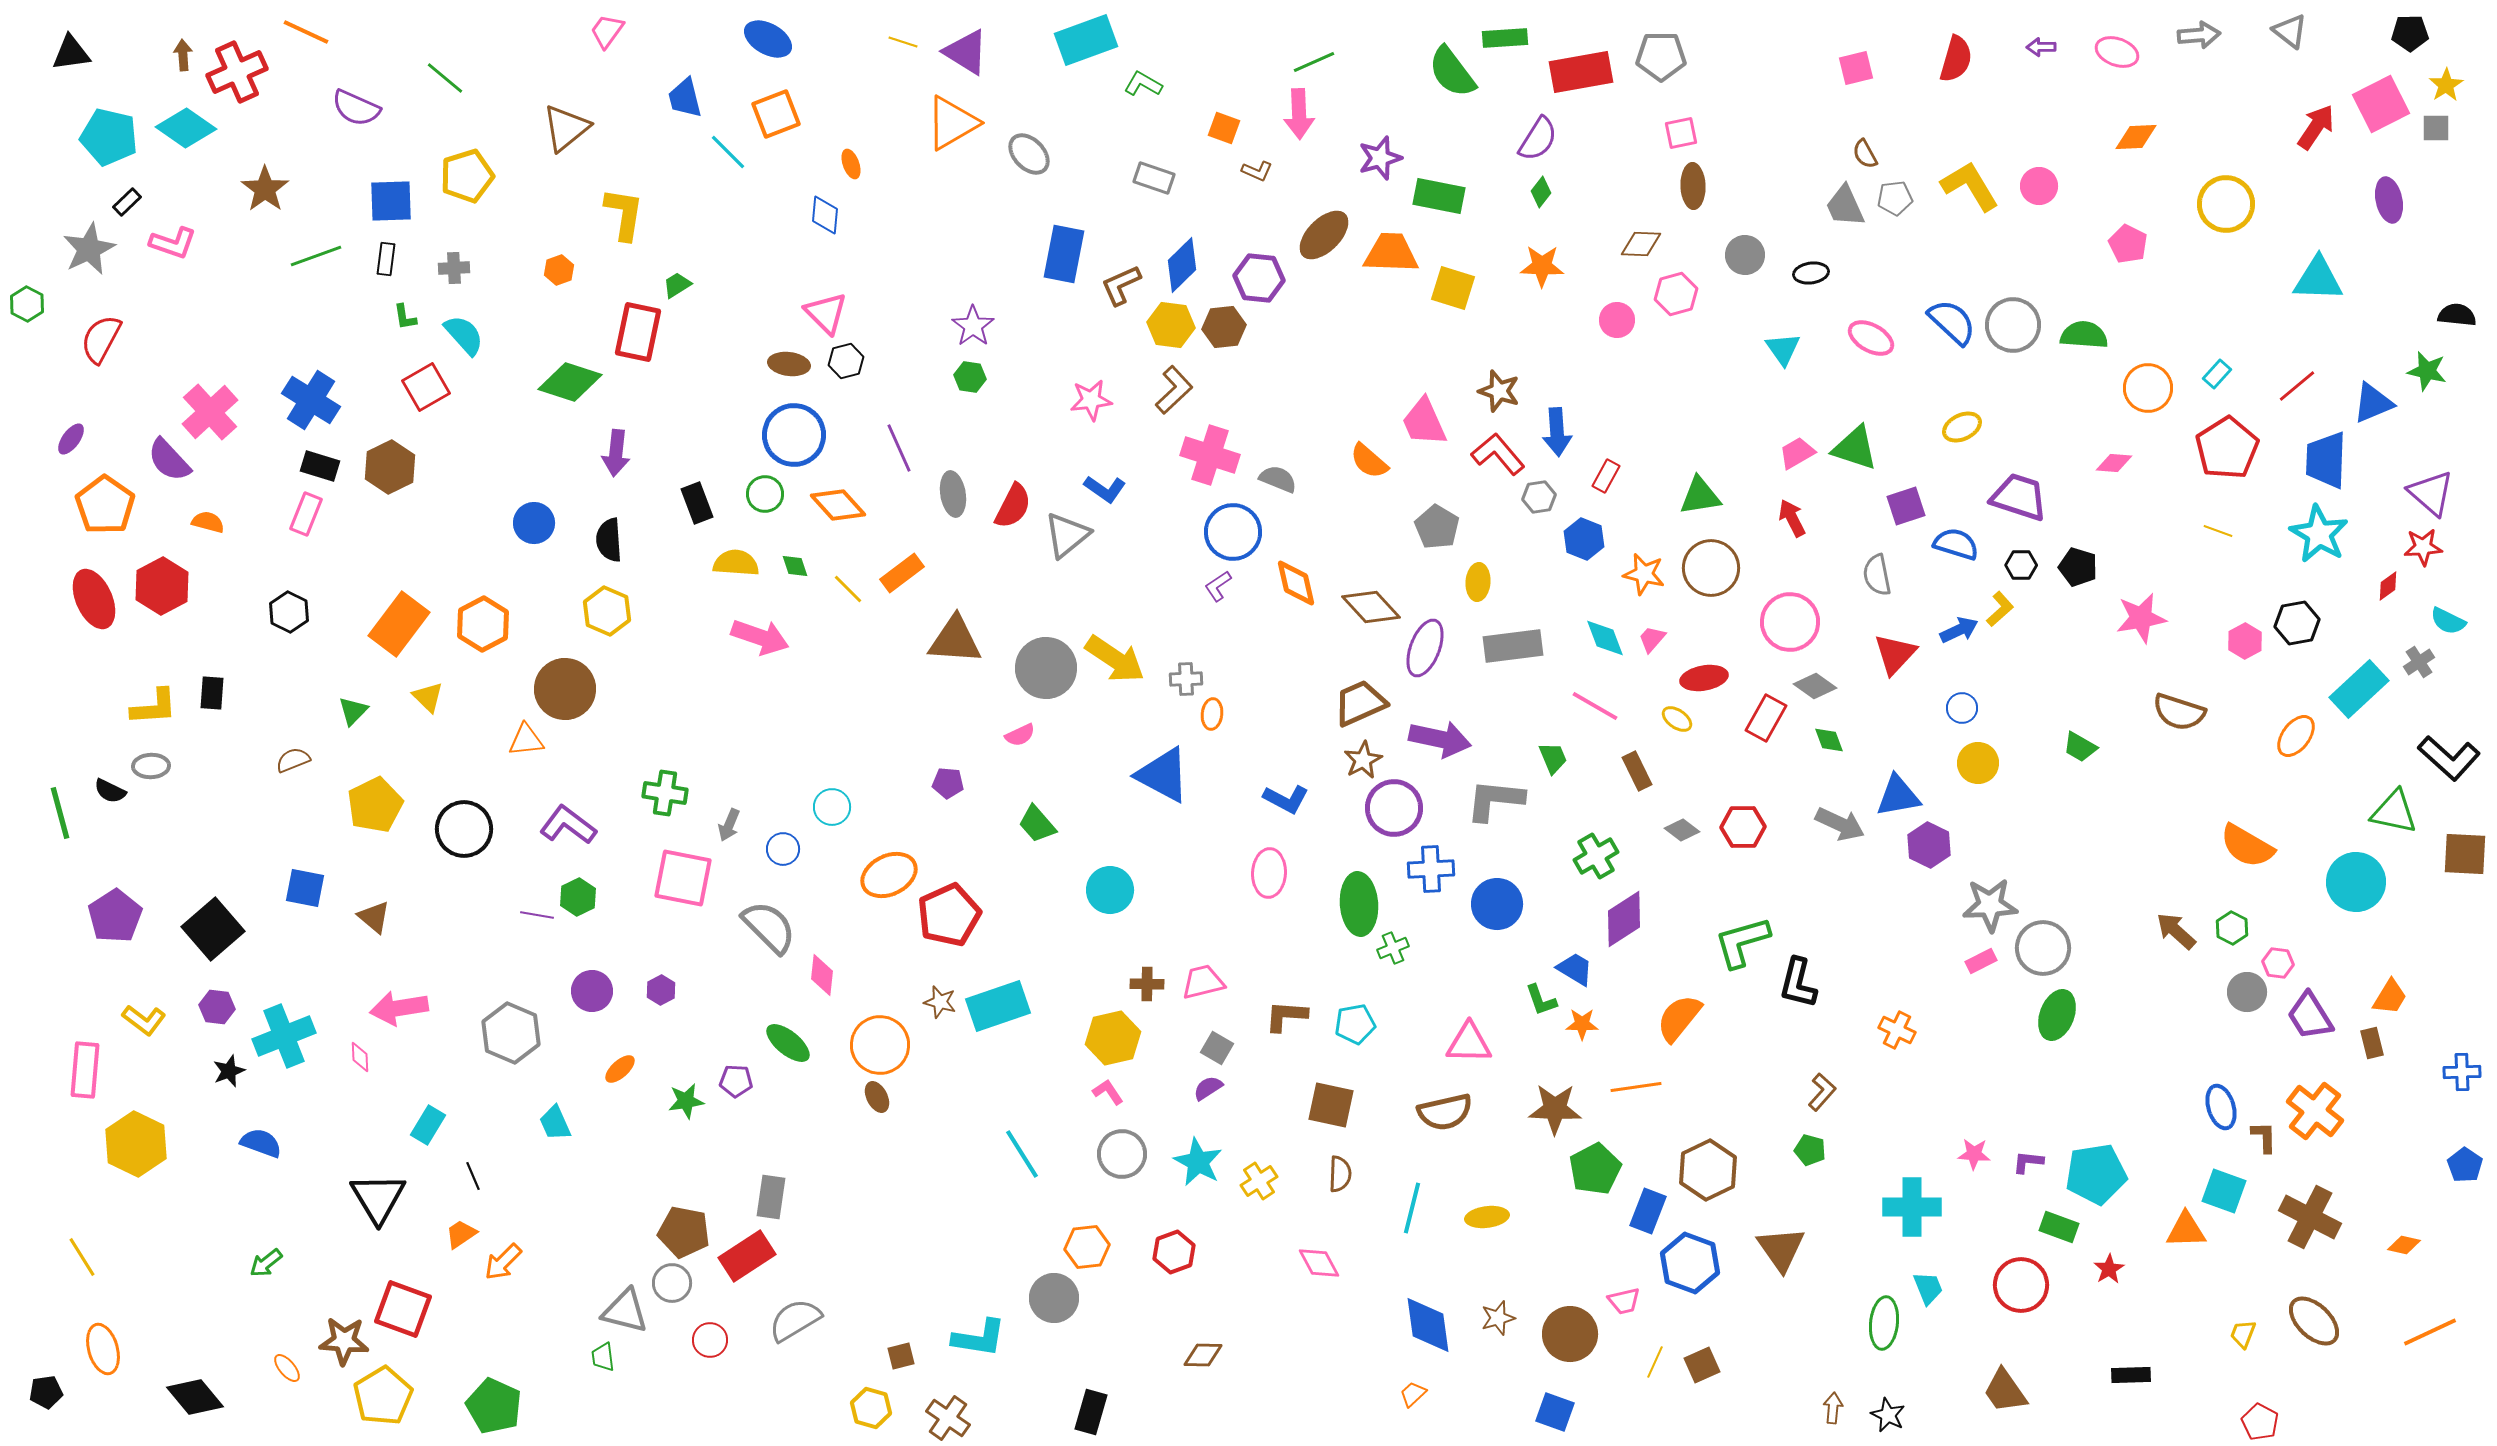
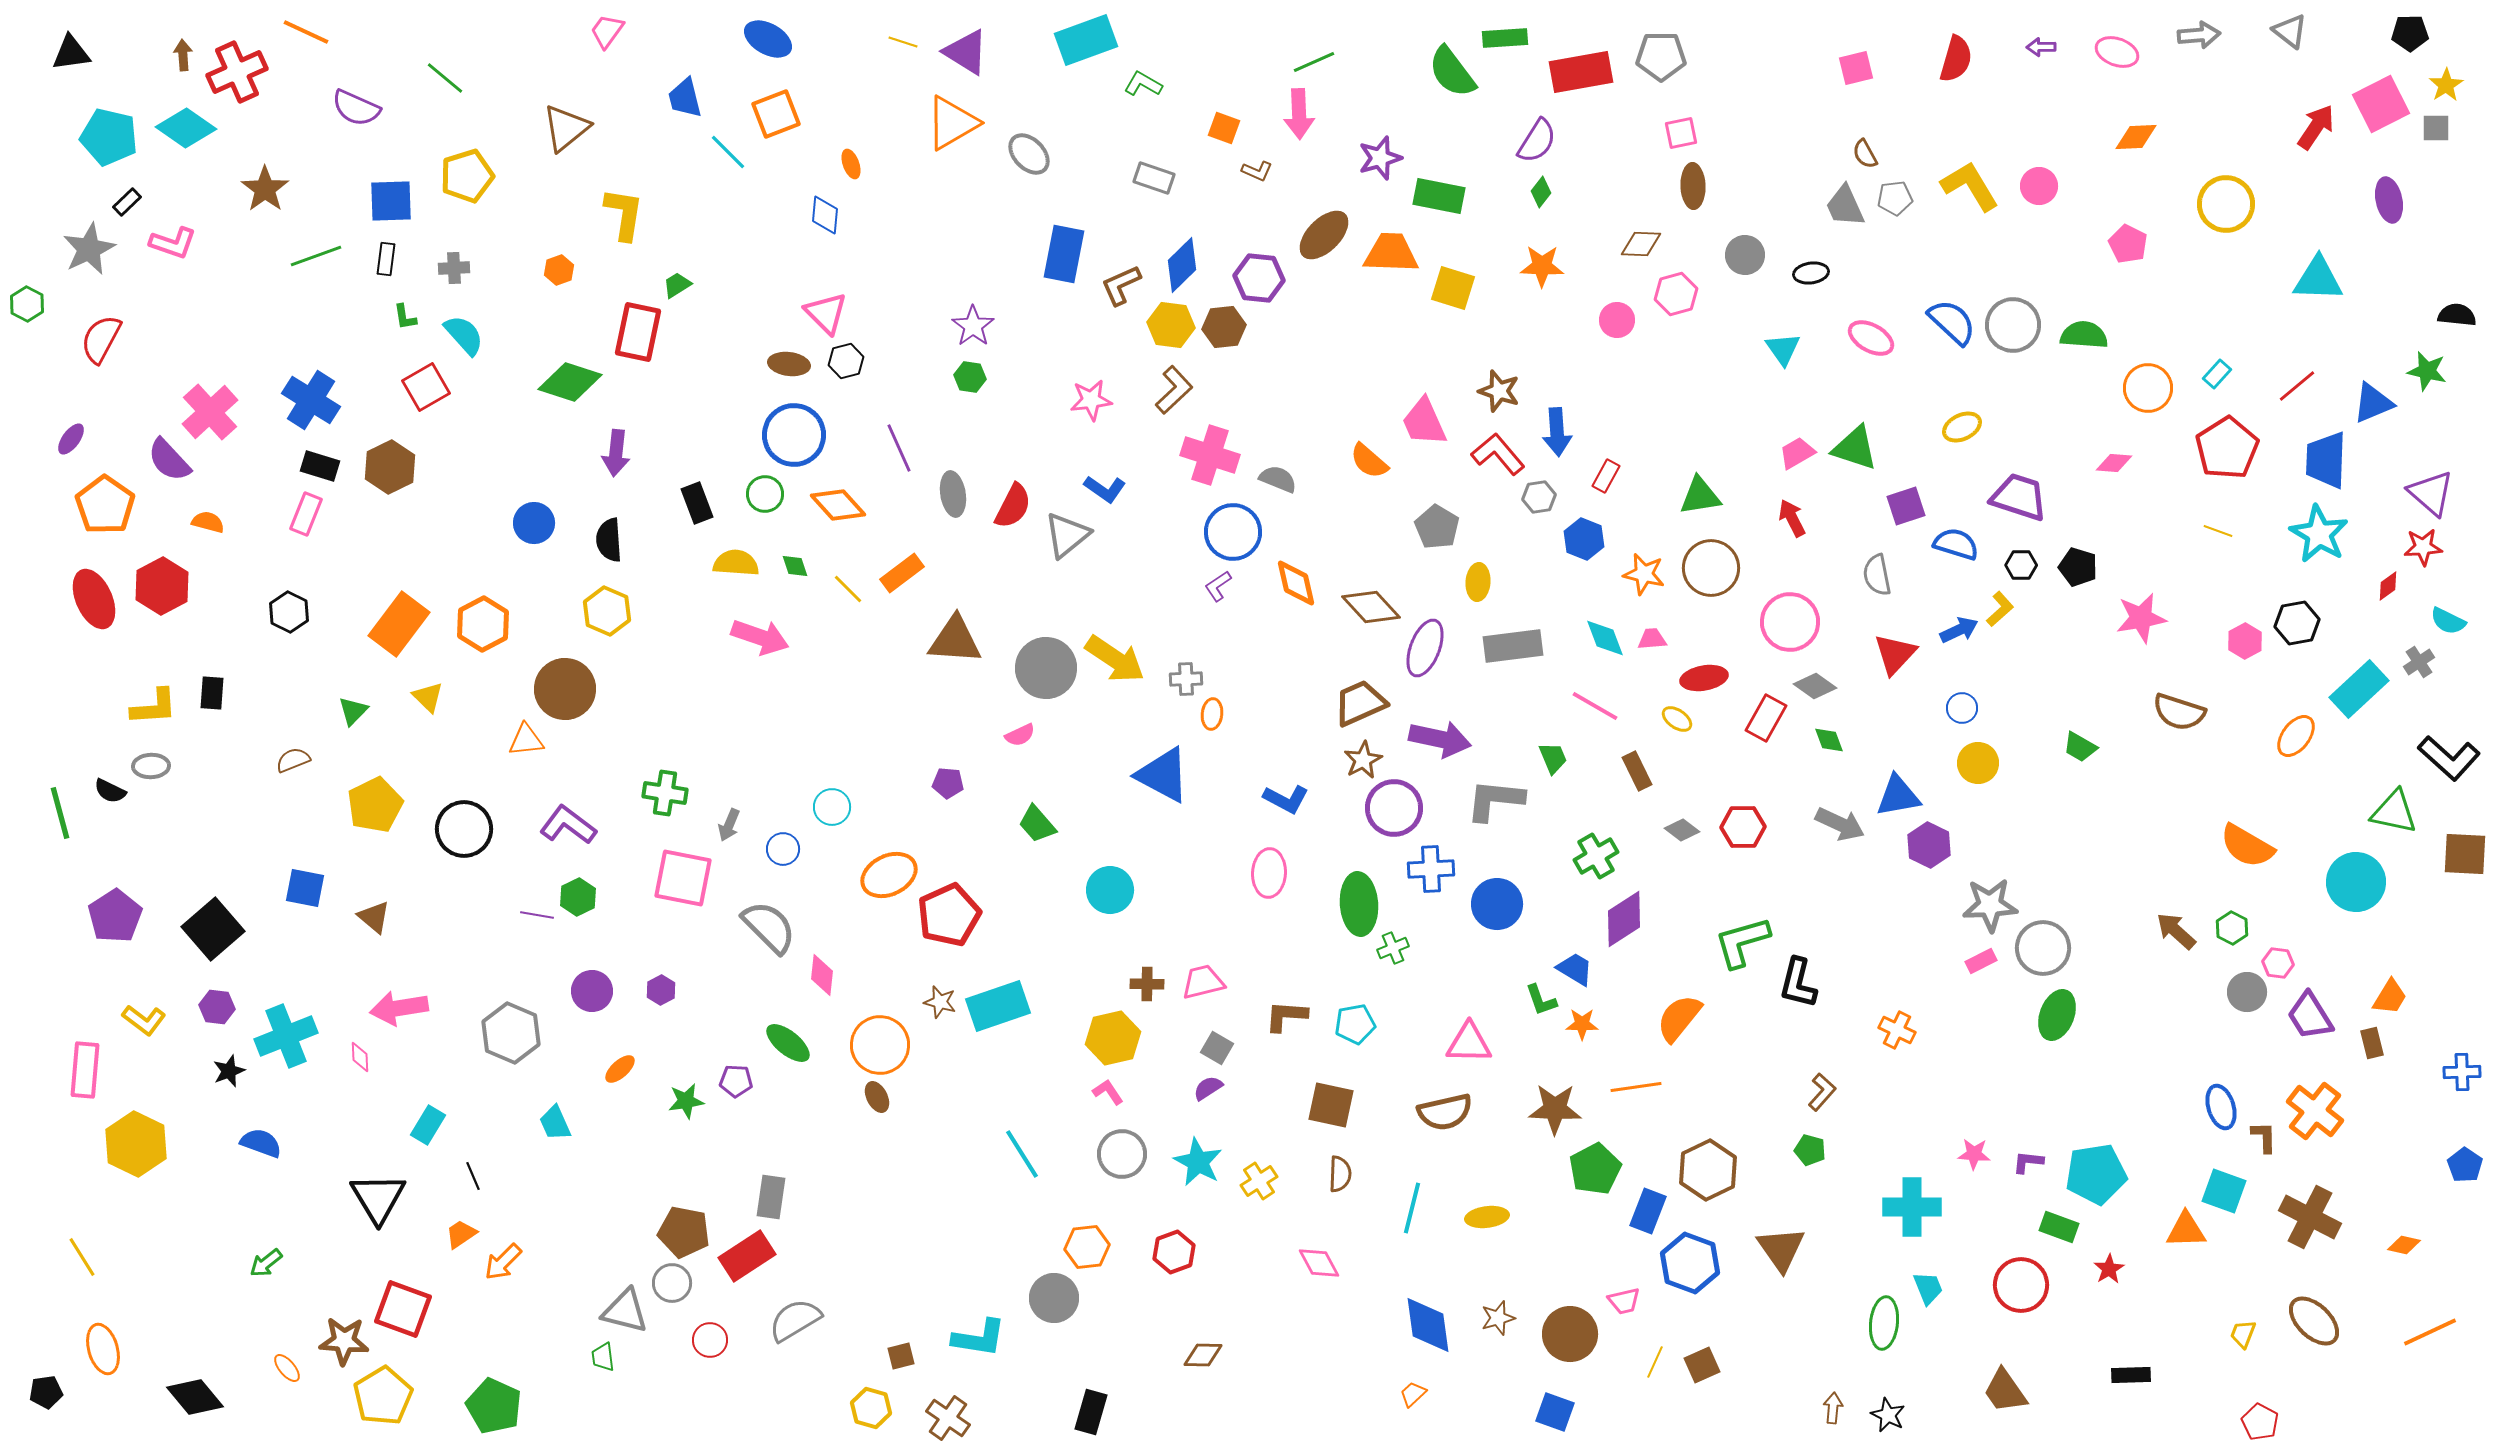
purple semicircle at (1538, 139): moved 1 px left, 2 px down
pink trapezoid at (1652, 639): rotated 44 degrees clockwise
cyan cross at (284, 1036): moved 2 px right
